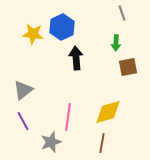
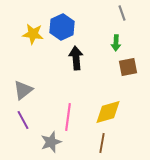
purple line: moved 1 px up
